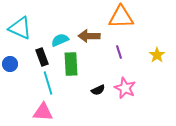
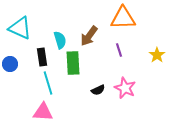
orange triangle: moved 2 px right, 1 px down
brown arrow: rotated 55 degrees counterclockwise
cyan semicircle: rotated 96 degrees clockwise
purple line: moved 2 px up
black rectangle: rotated 12 degrees clockwise
green rectangle: moved 2 px right, 1 px up
